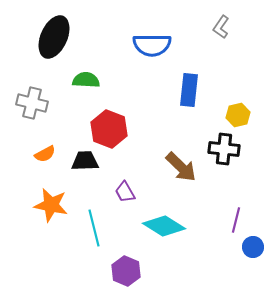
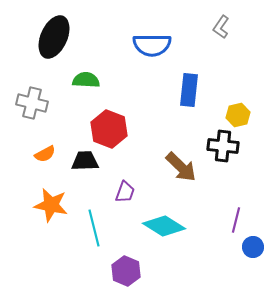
black cross: moved 1 px left, 3 px up
purple trapezoid: rotated 130 degrees counterclockwise
